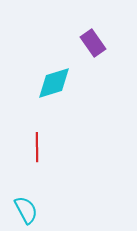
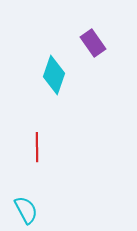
cyan diamond: moved 8 px up; rotated 54 degrees counterclockwise
